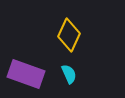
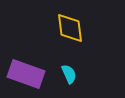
yellow diamond: moved 1 px right, 7 px up; rotated 32 degrees counterclockwise
